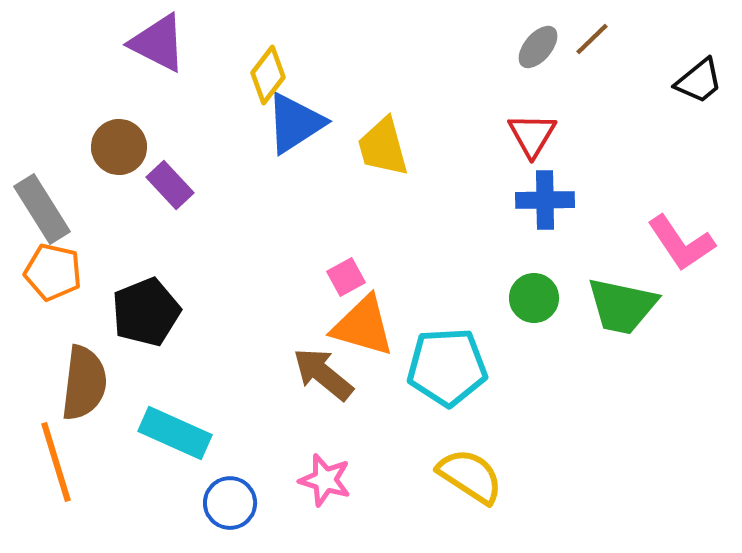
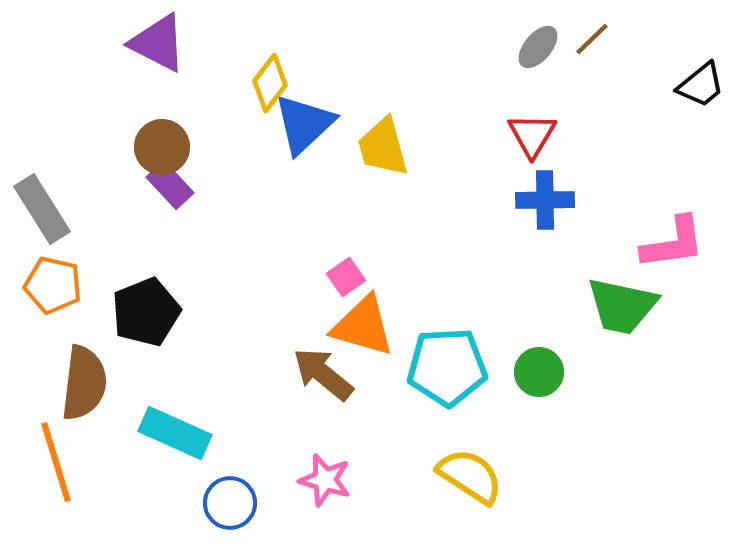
yellow diamond: moved 2 px right, 8 px down
black trapezoid: moved 2 px right, 4 px down
blue triangle: moved 9 px right, 1 px down; rotated 10 degrees counterclockwise
brown circle: moved 43 px right
pink L-shape: moved 8 px left; rotated 64 degrees counterclockwise
orange pentagon: moved 13 px down
pink square: rotated 6 degrees counterclockwise
green circle: moved 5 px right, 74 px down
